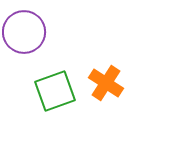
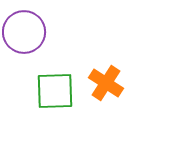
green square: rotated 18 degrees clockwise
